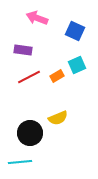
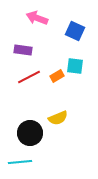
cyan square: moved 2 px left, 1 px down; rotated 30 degrees clockwise
